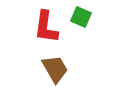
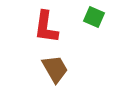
green square: moved 13 px right
